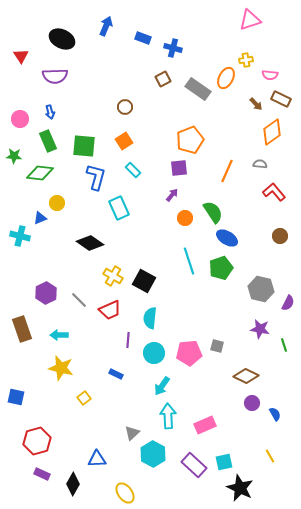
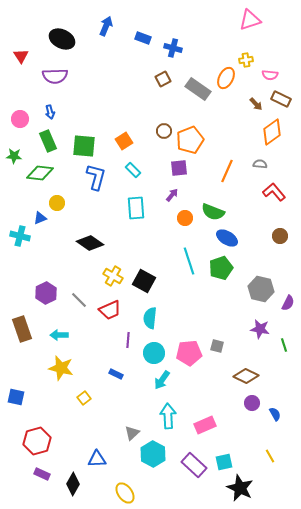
brown circle at (125, 107): moved 39 px right, 24 px down
cyan rectangle at (119, 208): moved 17 px right; rotated 20 degrees clockwise
green semicircle at (213, 212): rotated 145 degrees clockwise
cyan arrow at (162, 386): moved 6 px up
